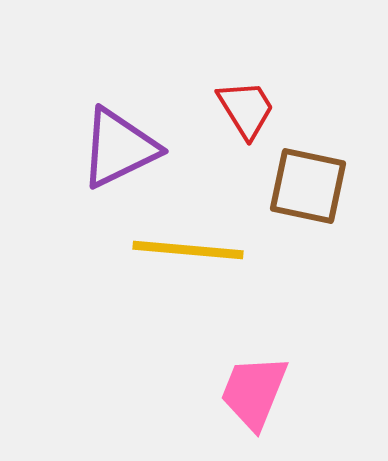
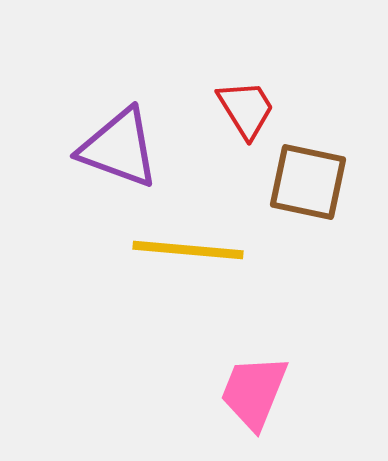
purple triangle: rotated 46 degrees clockwise
brown square: moved 4 px up
